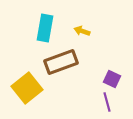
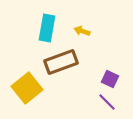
cyan rectangle: moved 2 px right
purple square: moved 2 px left
purple line: rotated 30 degrees counterclockwise
